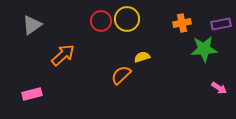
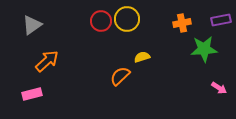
purple rectangle: moved 4 px up
orange arrow: moved 16 px left, 6 px down
orange semicircle: moved 1 px left, 1 px down
